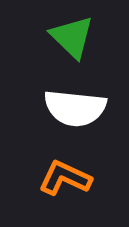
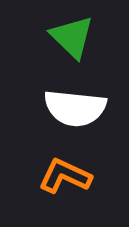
orange L-shape: moved 2 px up
